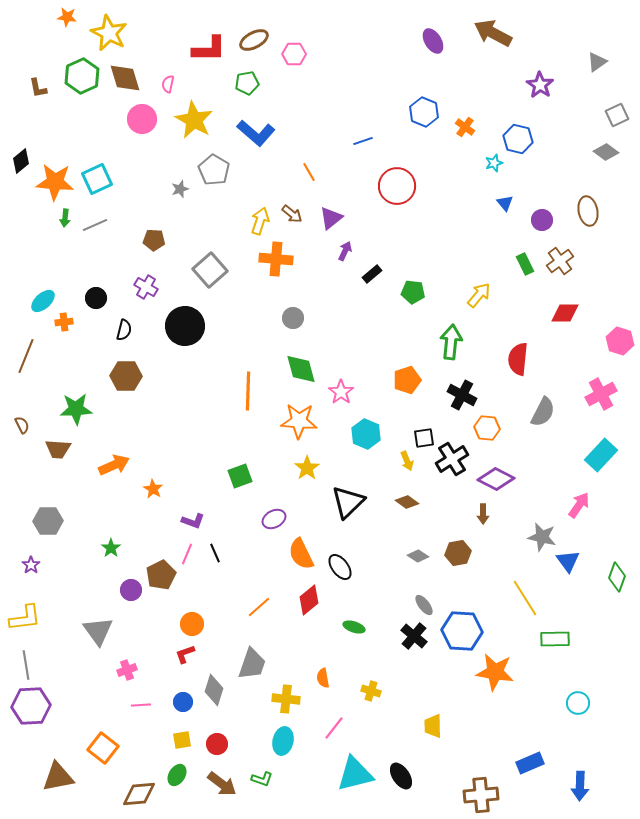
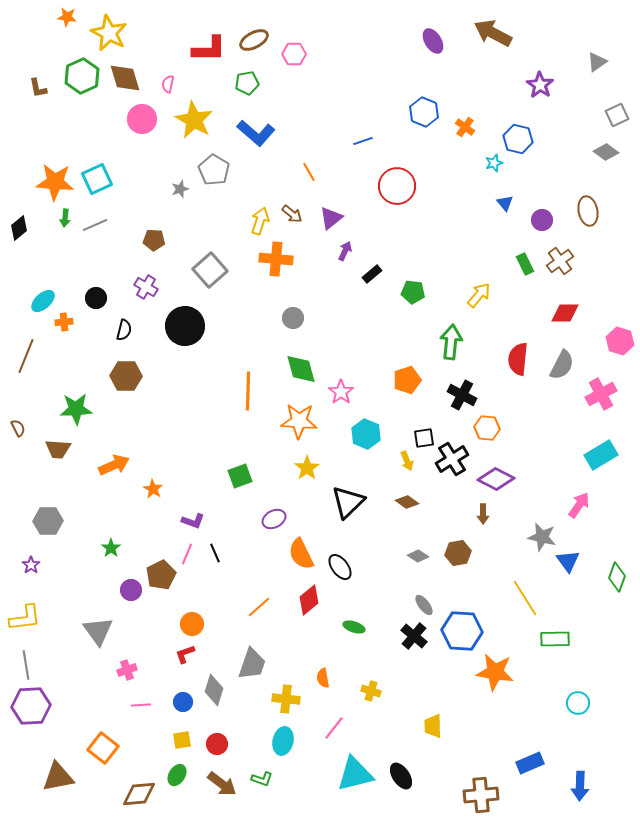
black diamond at (21, 161): moved 2 px left, 67 px down
gray semicircle at (543, 412): moved 19 px right, 47 px up
brown semicircle at (22, 425): moved 4 px left, 3 px down
cyan rectangle at (601, 455): rotated 16 degrees clockwise
